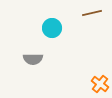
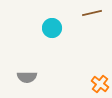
gray semicircle: moved 6 px left, 18 px down
